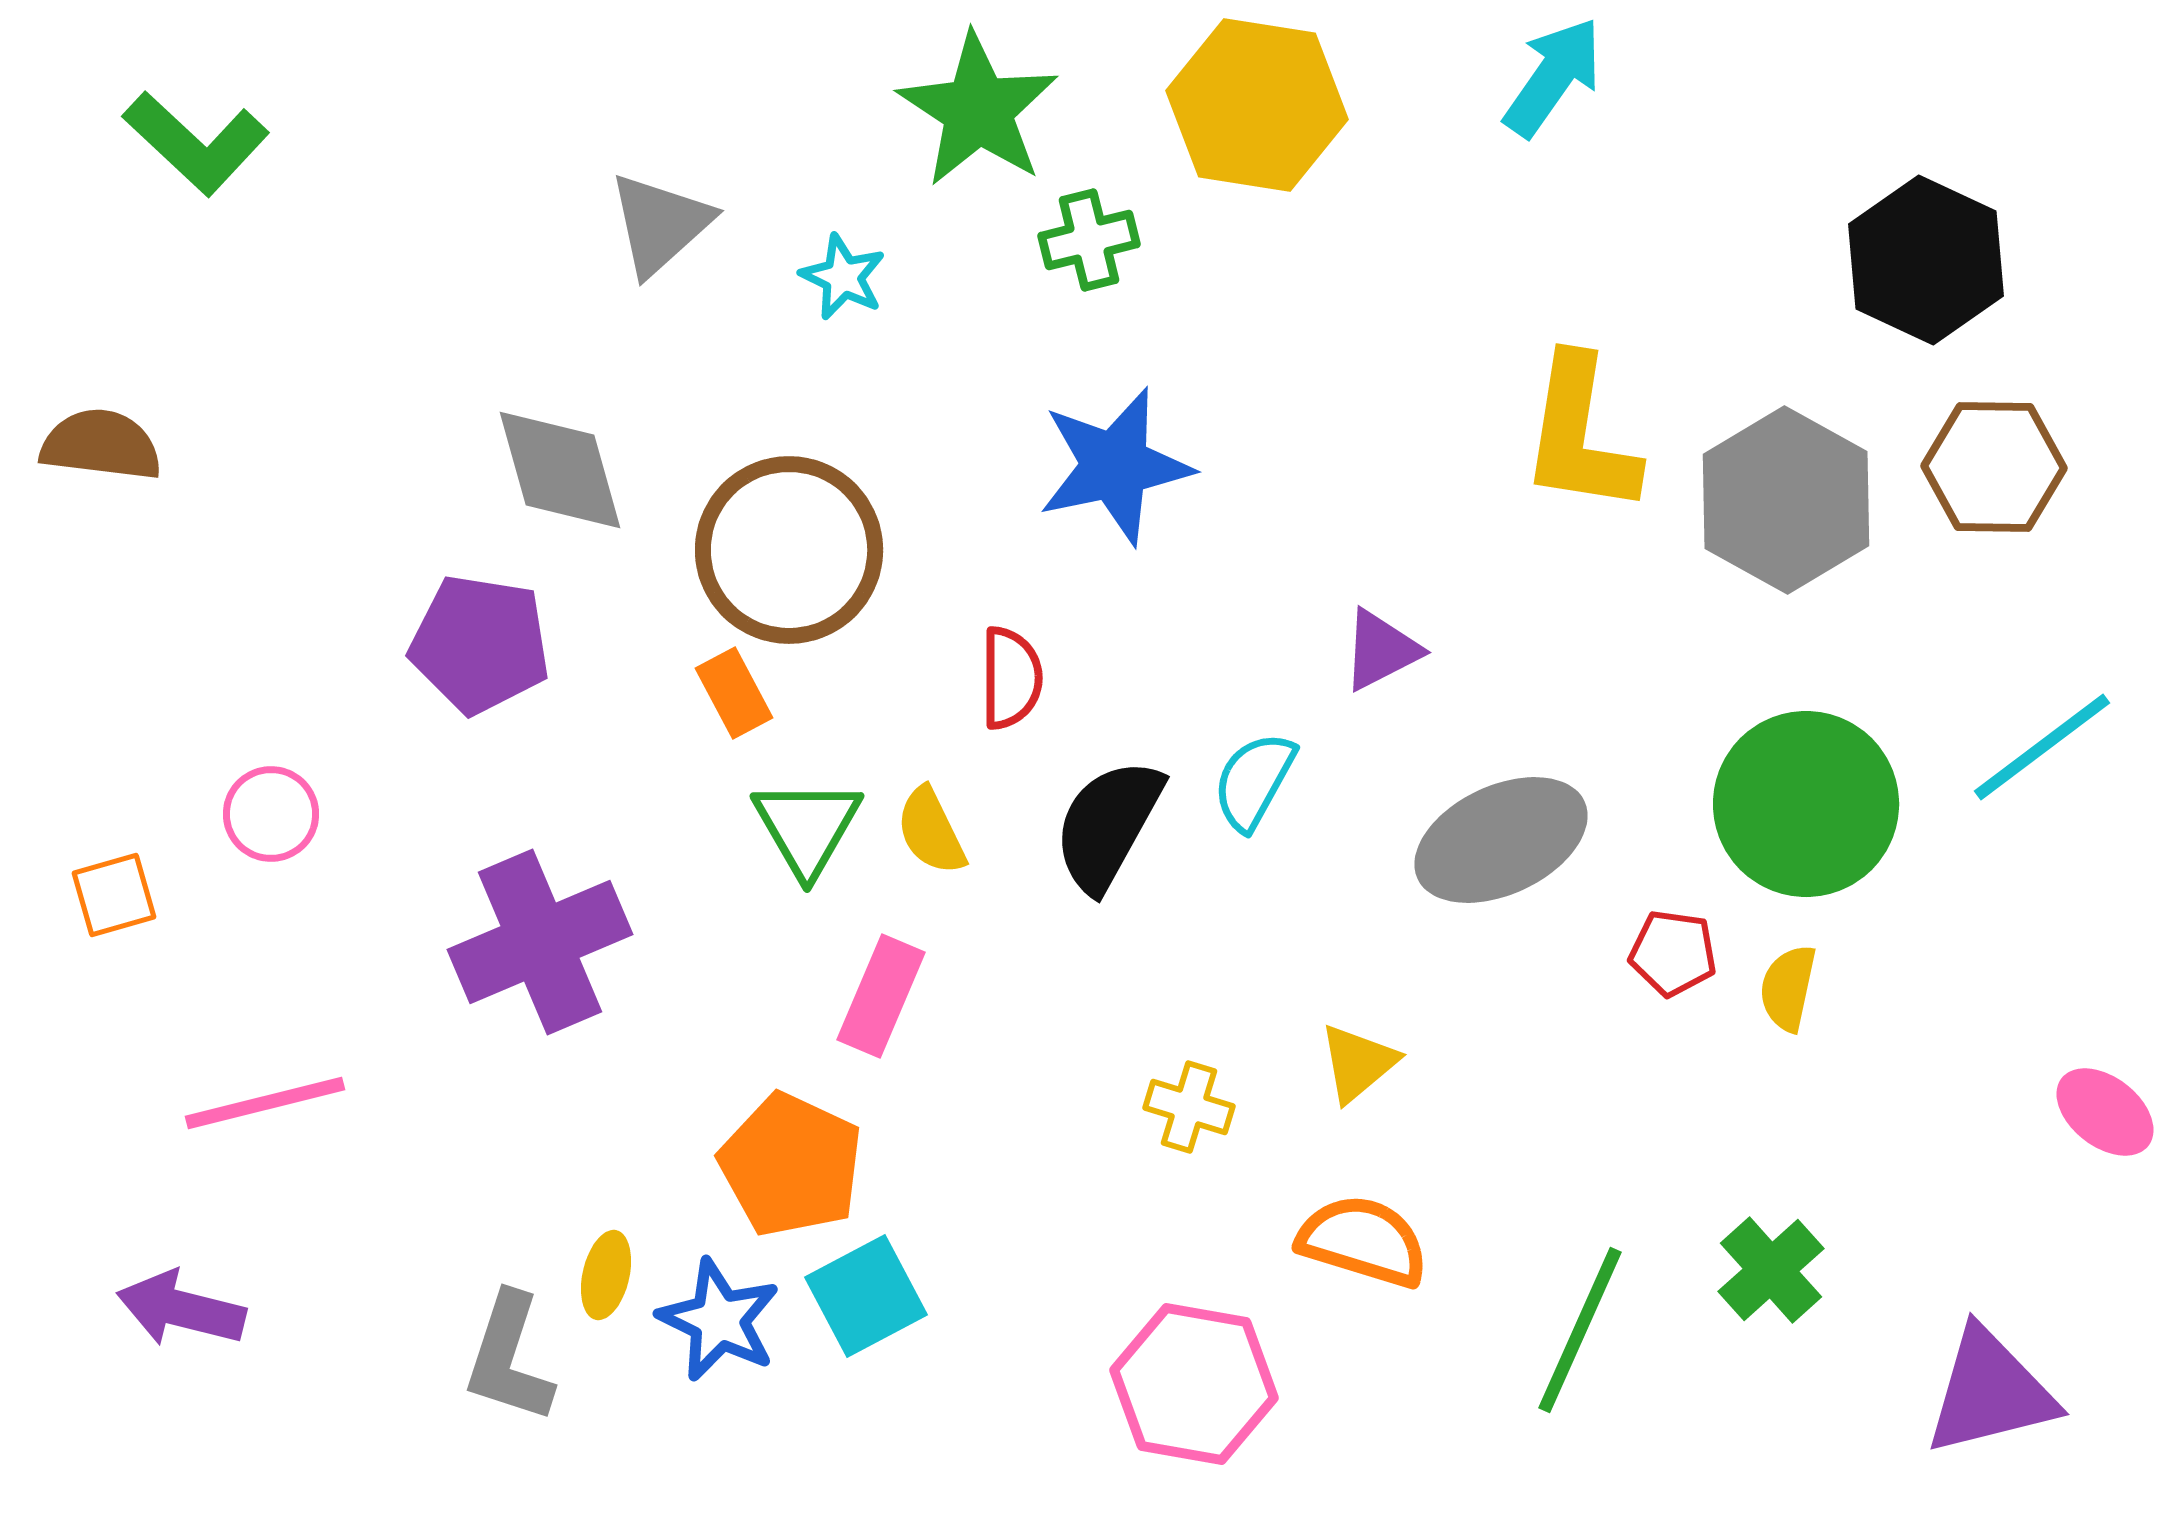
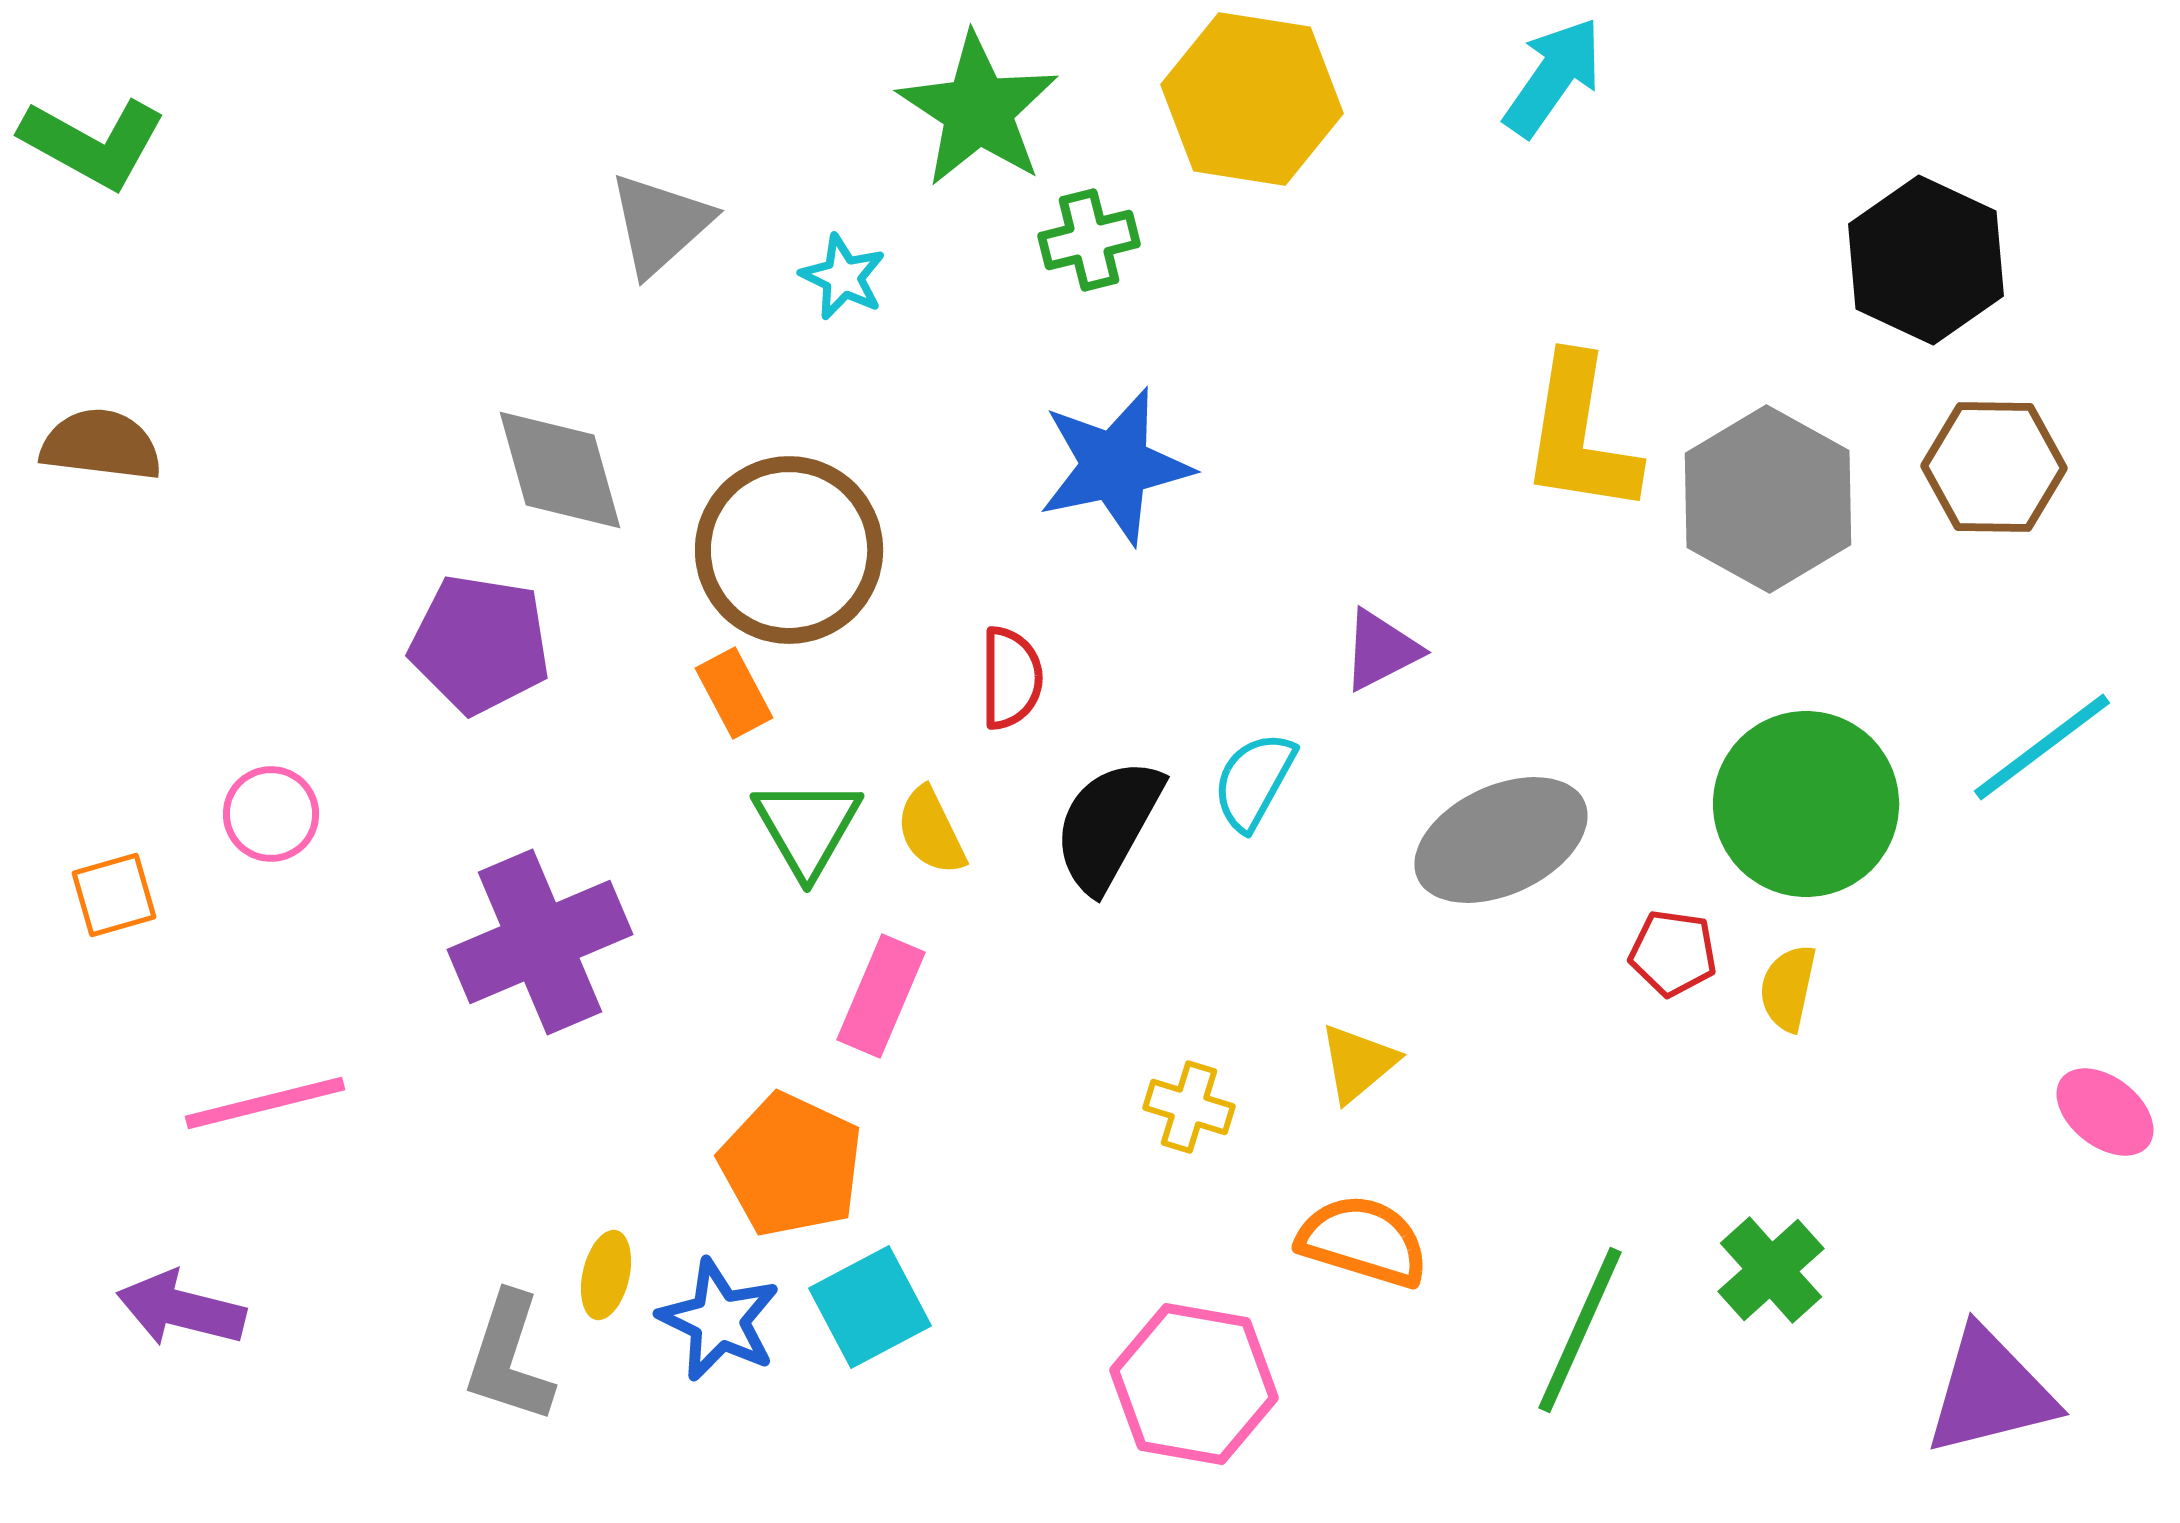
yellow hexagon at (1257, 105): moved 5 px left, 6 px up
green L-shape at (196, 143): moved 103 px left; rotated 14 degrees counterclockwise
gray hexagon at (1786, 500): moved 18 px left, 1 px up
cyan square at (866, 1296): moved 4 px right, 11 px down
